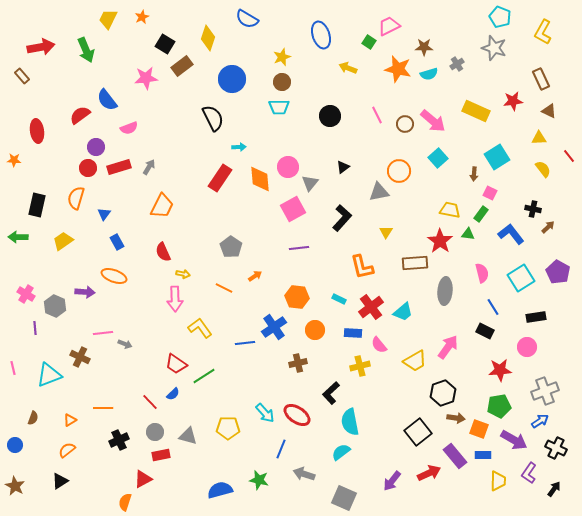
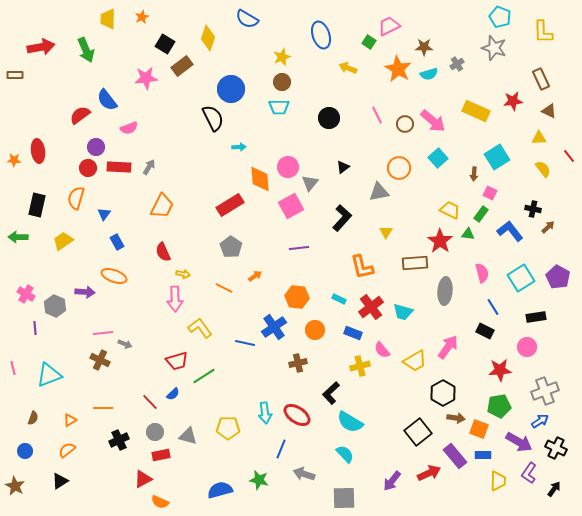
yellow trapezoid at (108, 19): rotated 25 degrees counterclockwise
yellow L-shape at (543, 32): rotated 30 degrees counterclockwise
orange star at (398, 69): rotated 16 degrees clockwise
brown rectangle at (22, 76): moved 7 px left, 1 px up; rotated 49 degrees counterclockwise
blue circle at (232, 79): moved 1 px left, 10 px down
black circle at (330, 116): moved 1 px left, 2 px down
red ellipse at (37, 131): moved 1 px right, 20 px down
red rectangle at (119, 167): rotated 20 degrees clockwise
orange circle at (399, 171): moved 3 px up
red rectangle at (220, 178): moved 10 px right, 27 px down; rotated 24 degrees clockwise
pink square at (293, 209): moved 2 px left, 3 px up
yellow trapezoid at (450, 210): rotated 15 degrees clockwise
blue L-shape at (511, 234): moved 1 px left, 3 px up
purple pentagon at (558, 272): moved 5 px down
cyan trapezoid at (403, 312): rotated 55 degrees clockwise
blue rectangle at (353, 333): rotated 18 degrees clockwise
blue line at (245, 343): rotated 18 degrees clockwise
pink semicircle at (379, 345): moved 3 px right, 5 px down
brown cross at (80, 357): moved 20 px right, 3 px down
red trapezoid at (176, 364): moved 1 px right, 3 px up; rotated 50 degrees counterclockwise
black hexagon at (443, 393): rotated 10 degrees counterclockwise
cyan arrow at (265, 413): rotated 35 degrees clockwise
cyan semicircle at (350, 422): rotated 48 degrees counterclockwise
purple arrow at (514, 440): moved 5 px right, 2 px down
blue circle at (15, 445): moved 10 px right, 6 px down
cyan semicircle at (341, 452): moved 4 px right, 2 px down; rotated 84 degrees clockwise
gray square at (344, 498): rotated 25 degrees counterclockwise
orange semicircle at (125, 502): moved 35 px right; rotated 84 degrees counterclockwise
